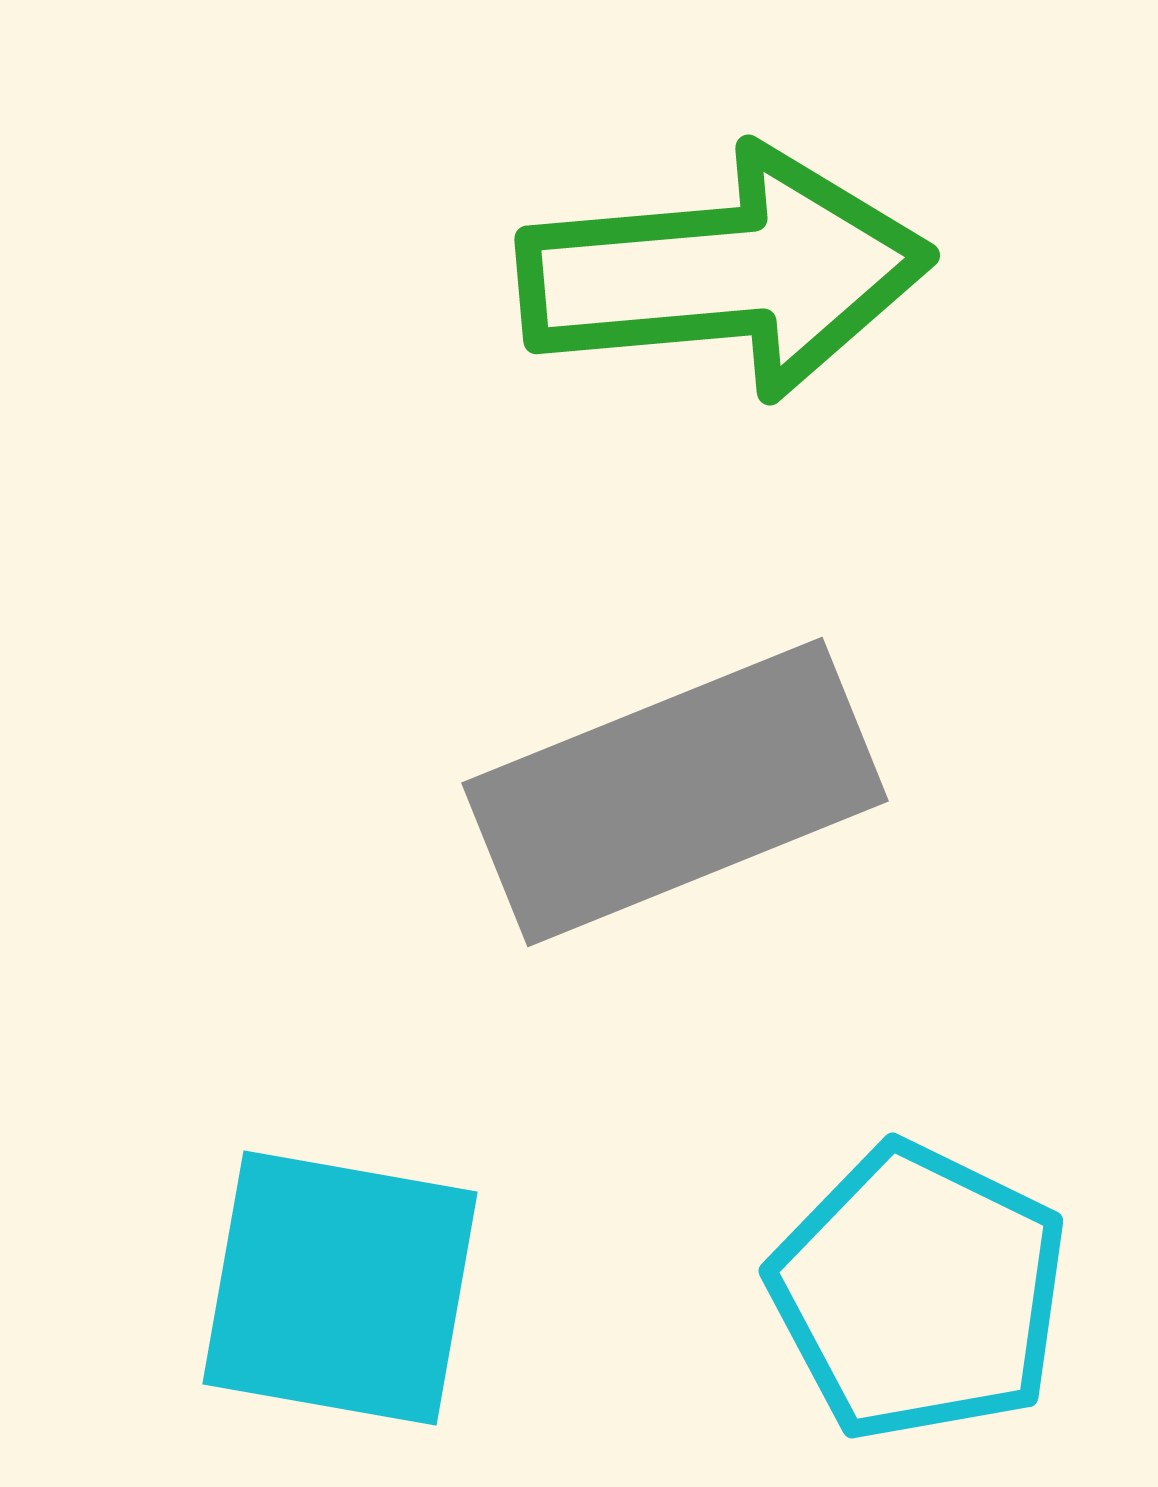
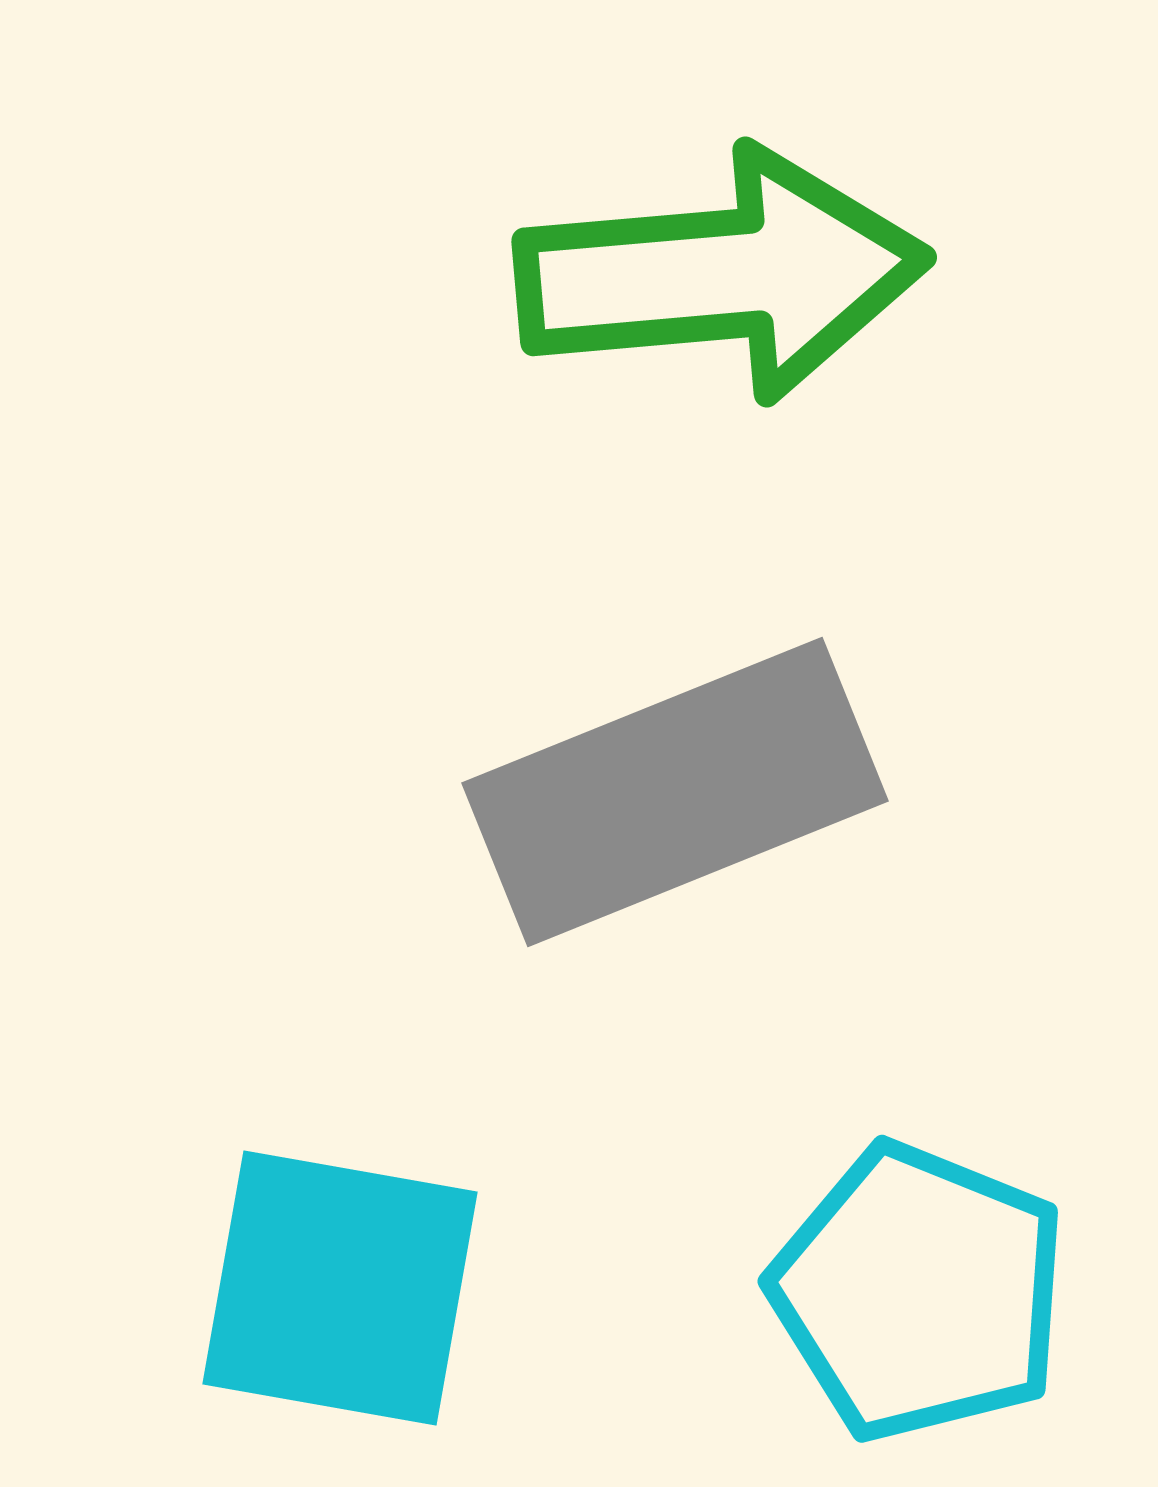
green arrow: moved 3 px left, 2 px down
cyan pentagon: rotated 4 degrees counterclockwise
